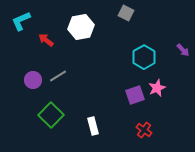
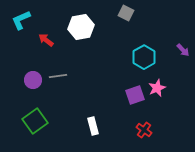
cyan L-shape: moved 1 px up
gray line: rotated 24 degrees clockwise
green square: moved 16 px left, 6 px down; rotated 10 degrees clockwise
